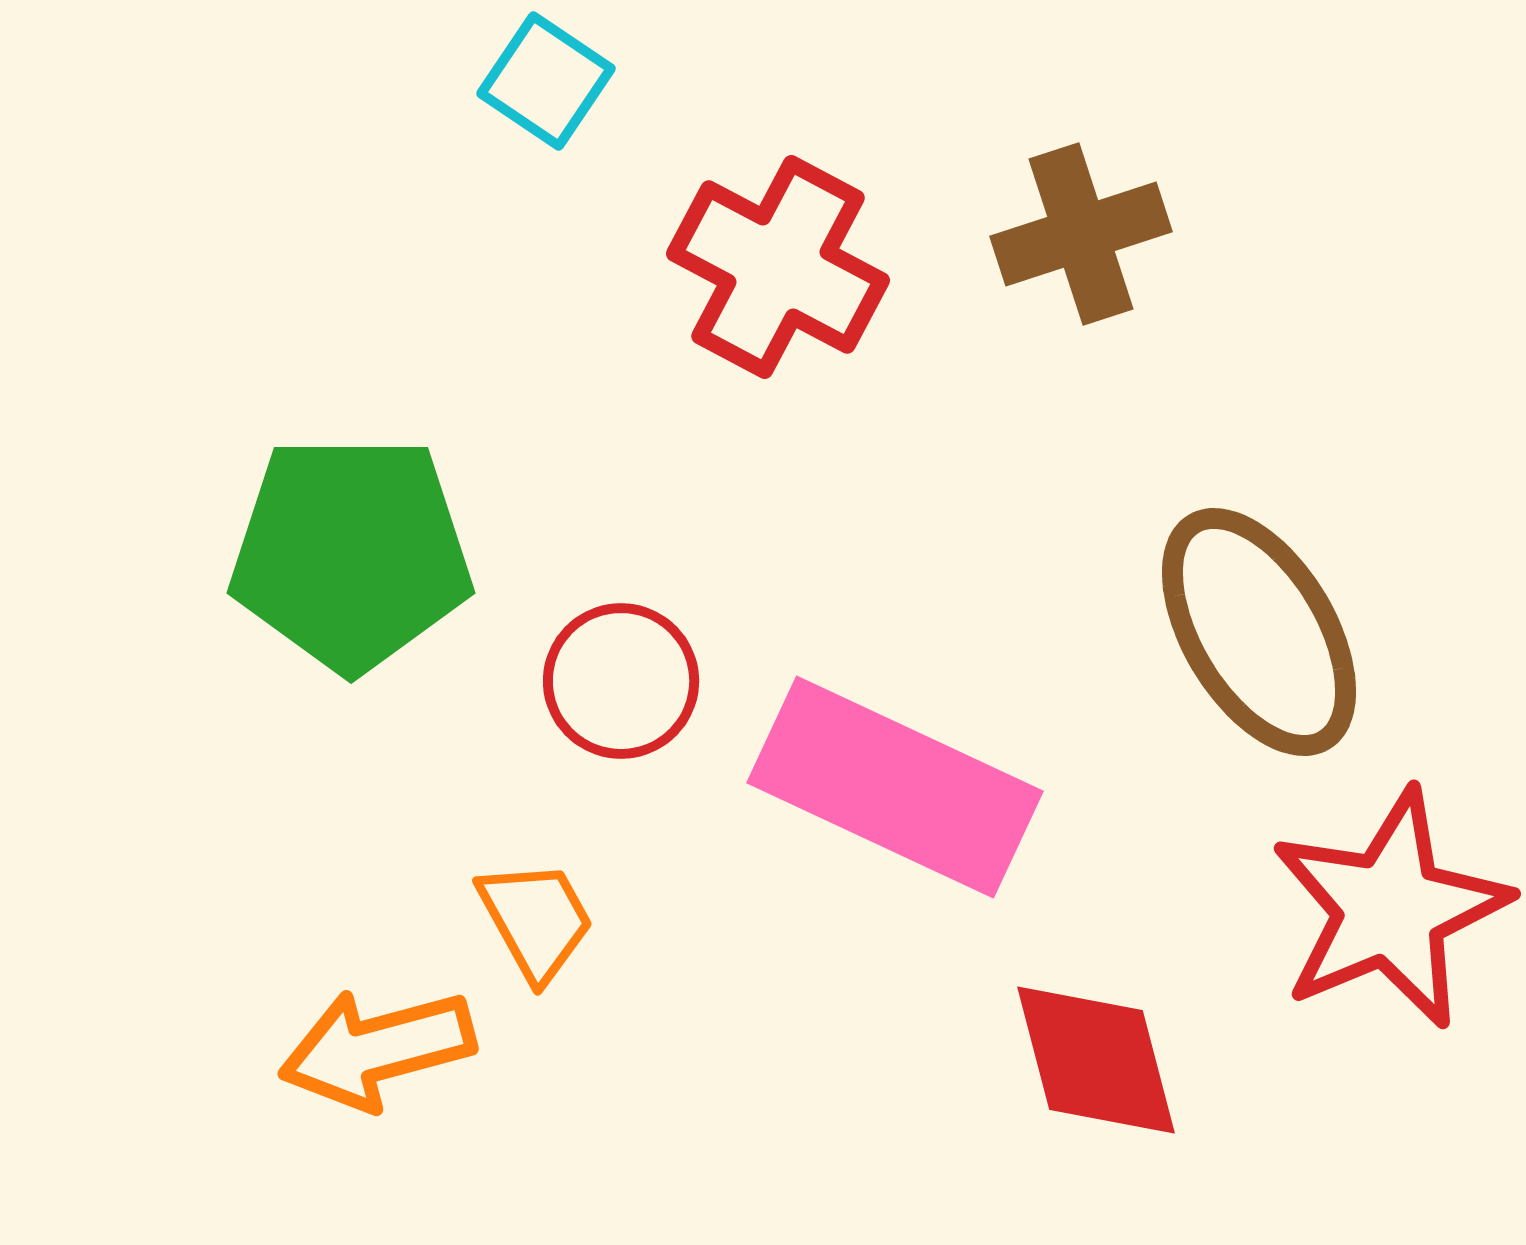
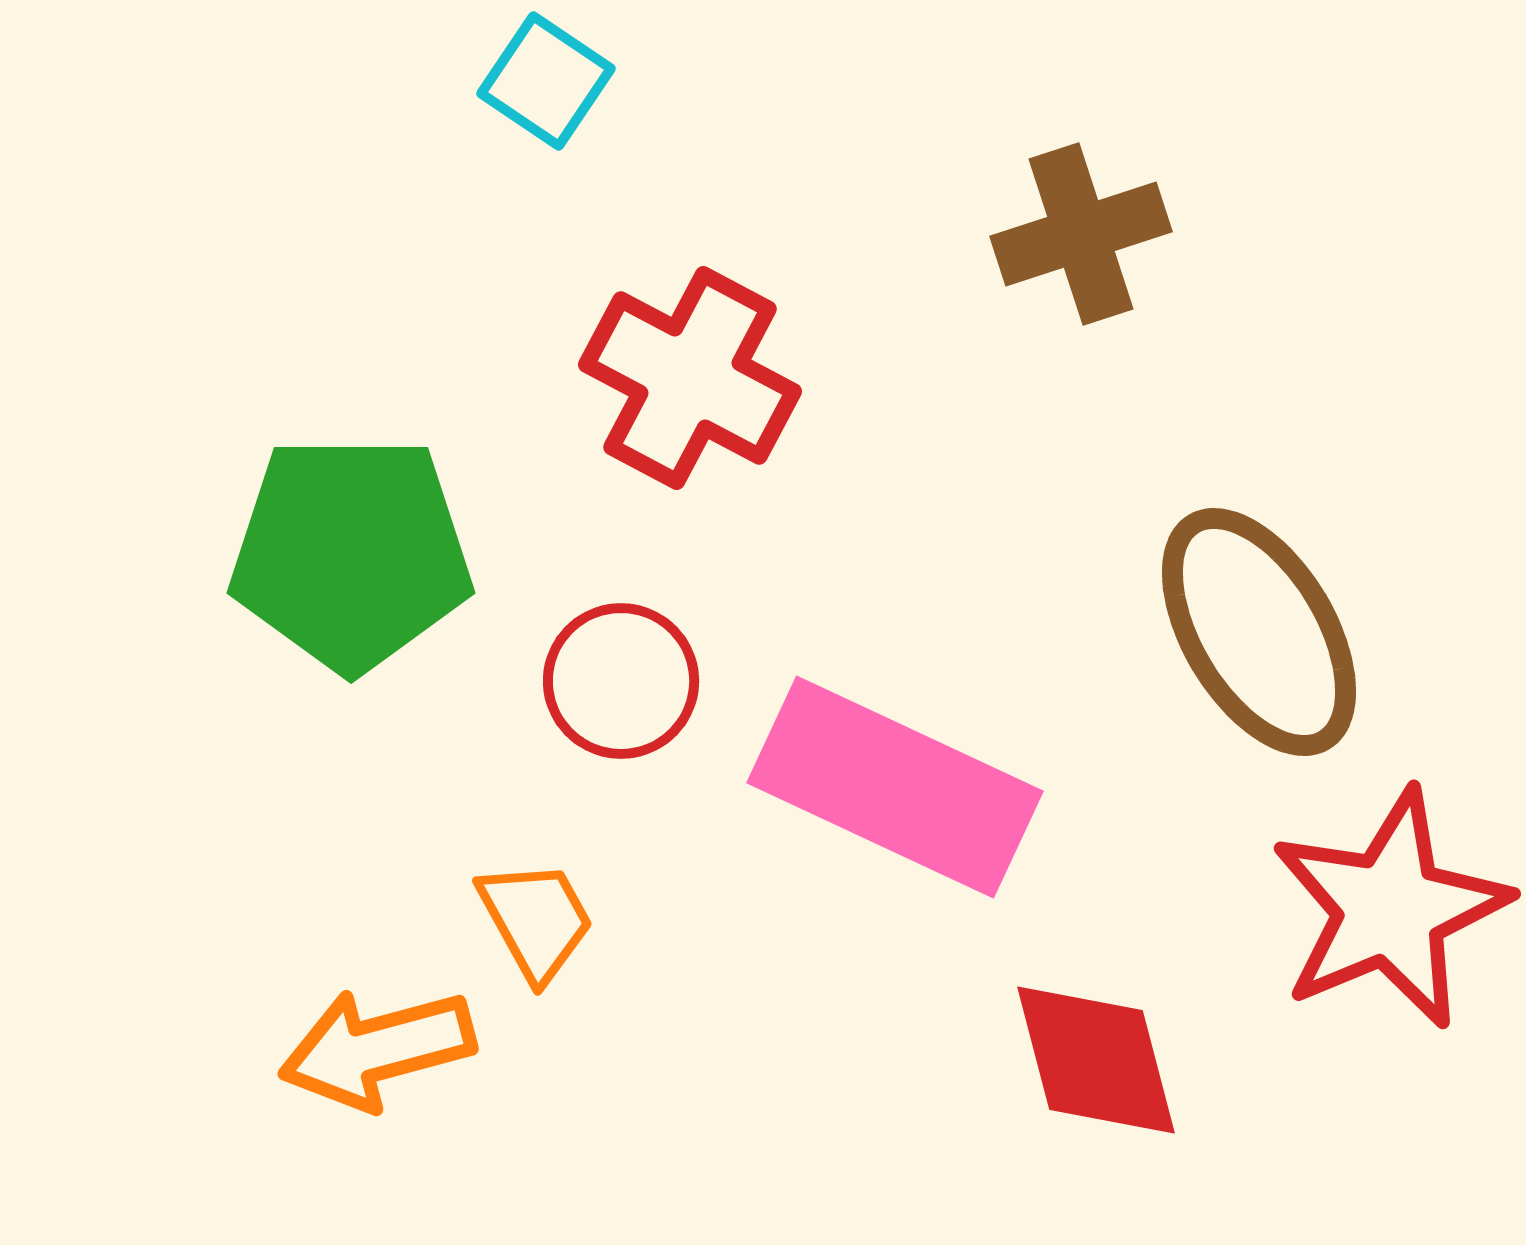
red cross: moved 88 px left, 111 px down
